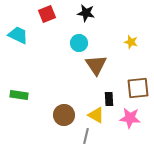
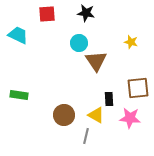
red square: rotated 18 degrees clockwise
brown triangle: moved 4 px up
